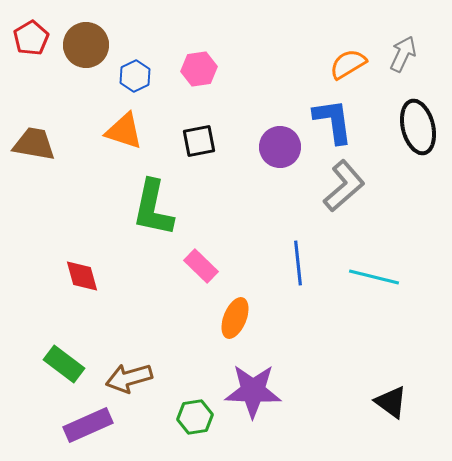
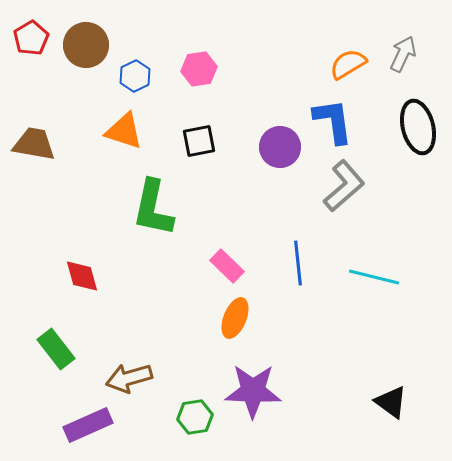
pink rectangle: moved 26 px right
green rectangle: moved 8 px left, 15 px up; rotated 15 degrees clockwise
